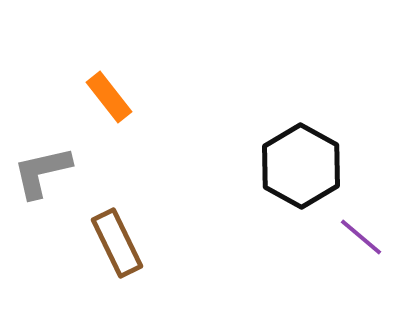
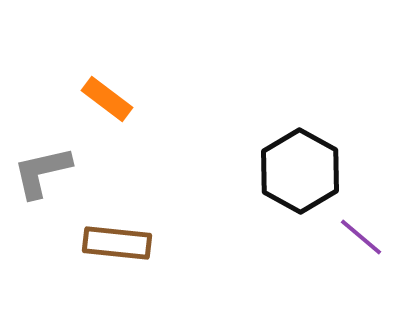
orange rectangle: moved 2 px left, 2 px down; rotated 15 degrees counterclockwise
black hexagon: moved 1 px left, 5 px down
brown rectangle: rotated 58 degrees counterclockwise
